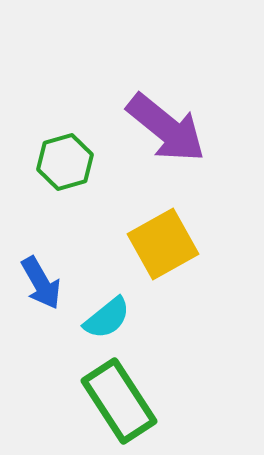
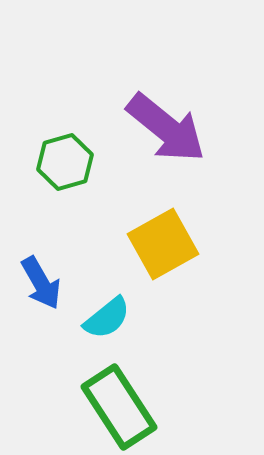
green rectangle: moved 6 px down
